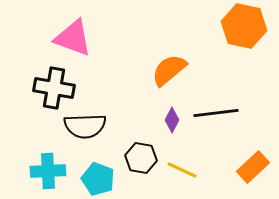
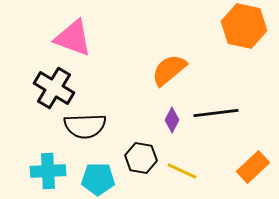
black cross: rotated 21 degrees clockwise
yellow line: moved 1 px down
cyan pentagon: rotated 20 degrees counterclockwise
